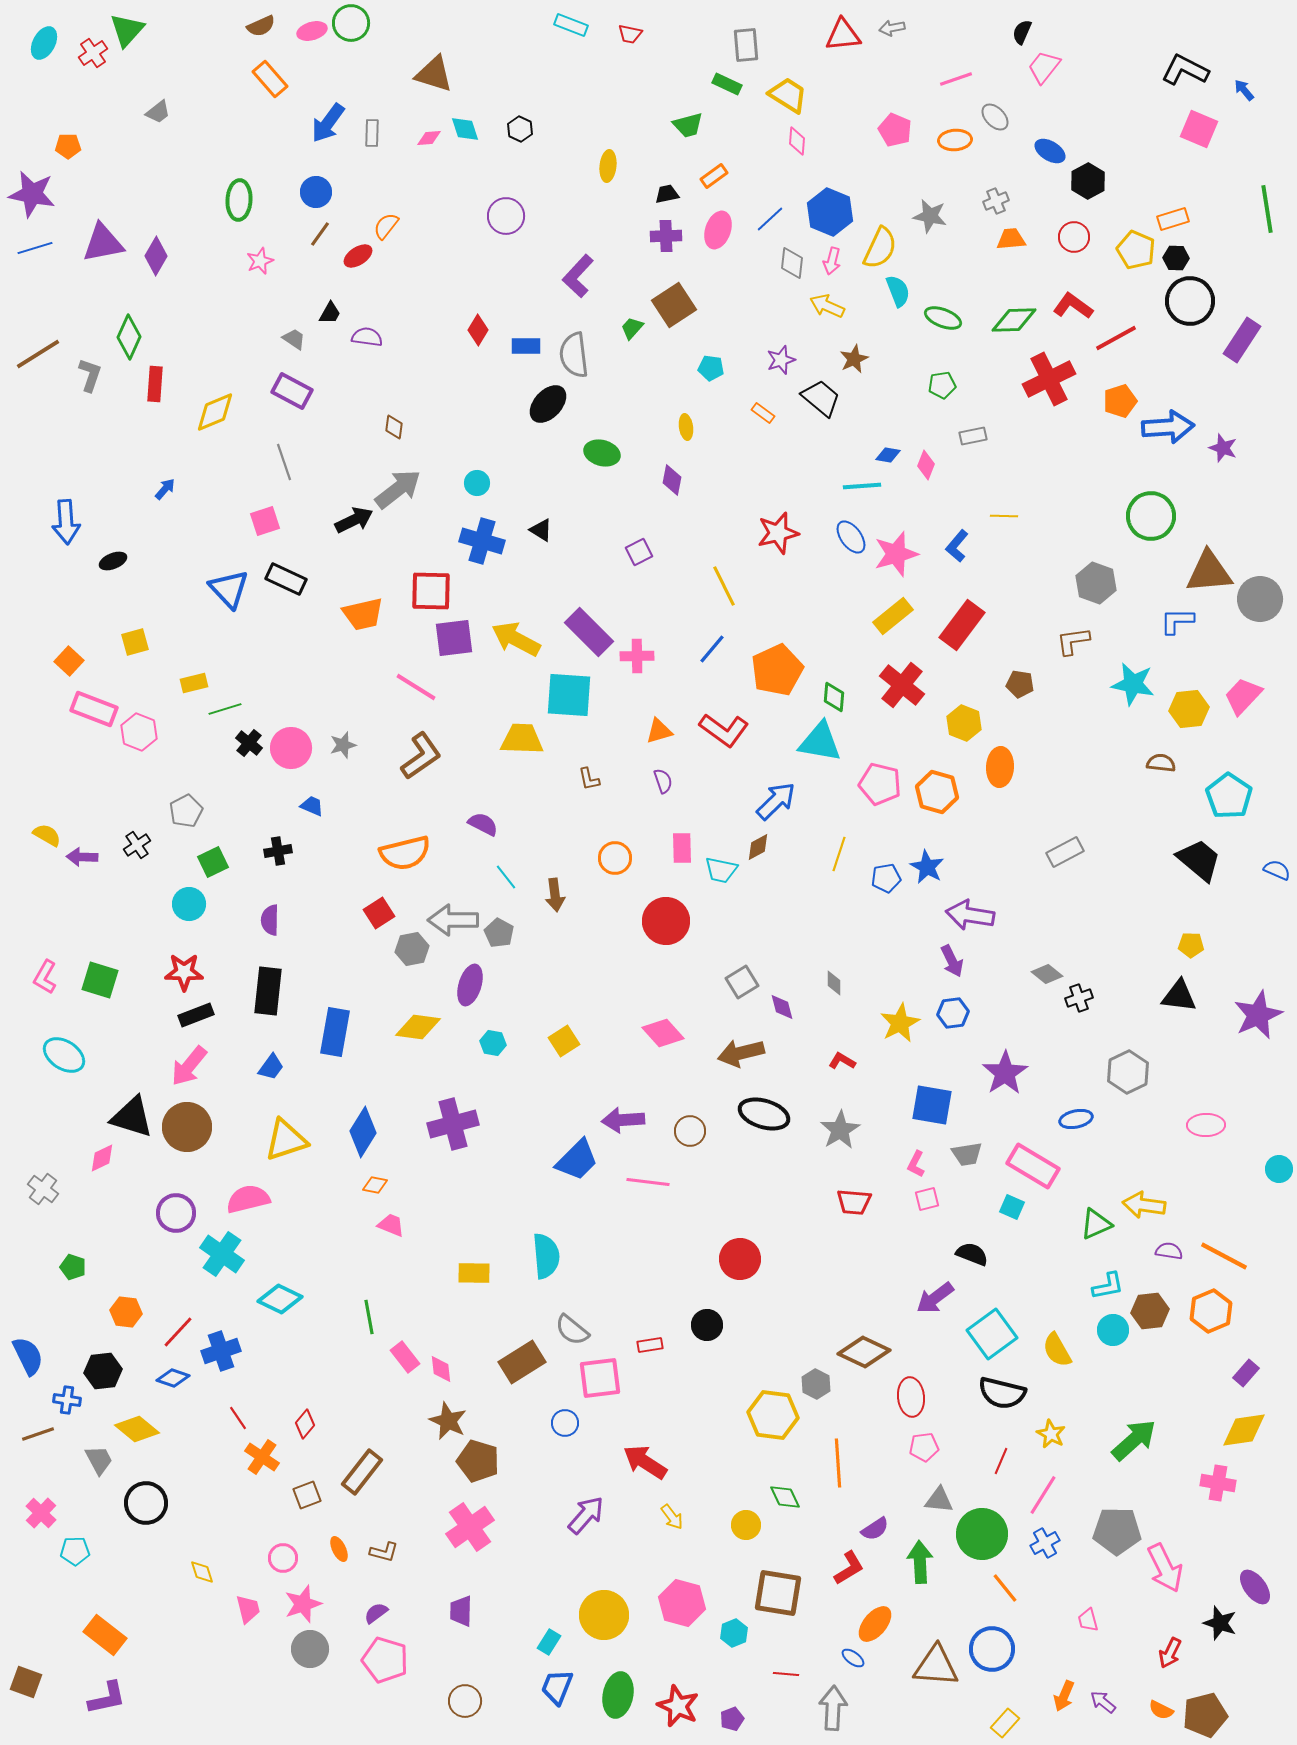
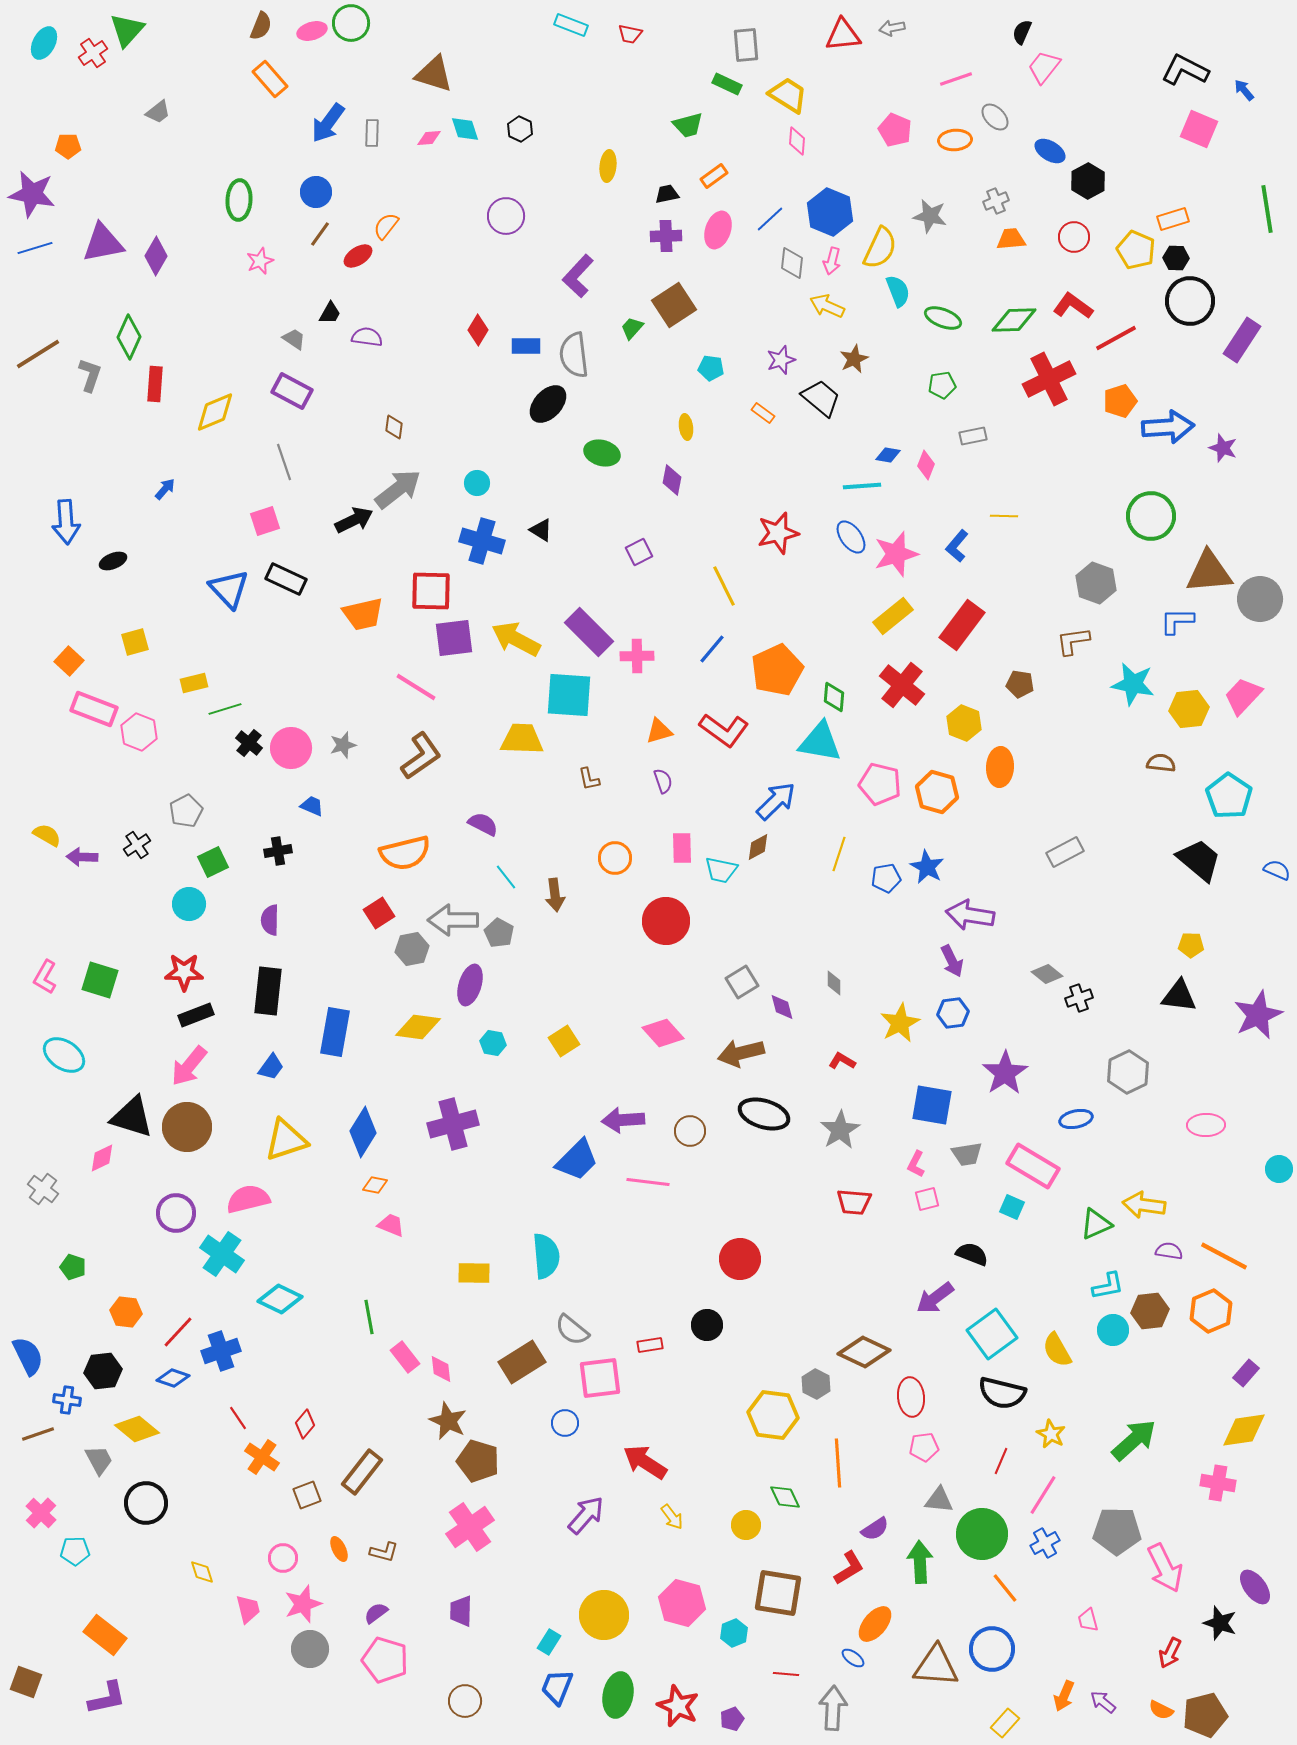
brown semicircle at (261, 26): rotated 44 degrees counterclockwise
